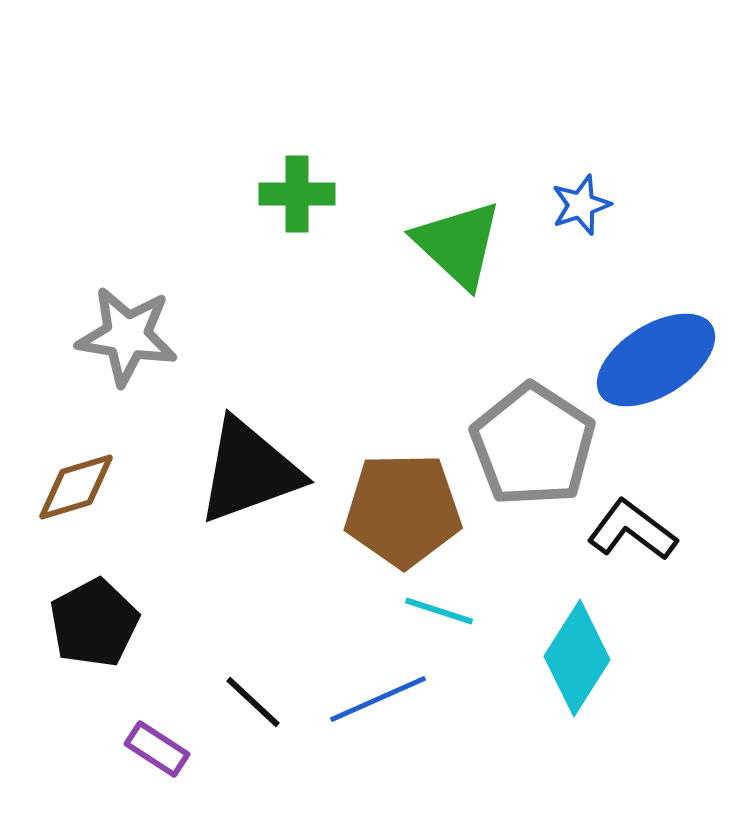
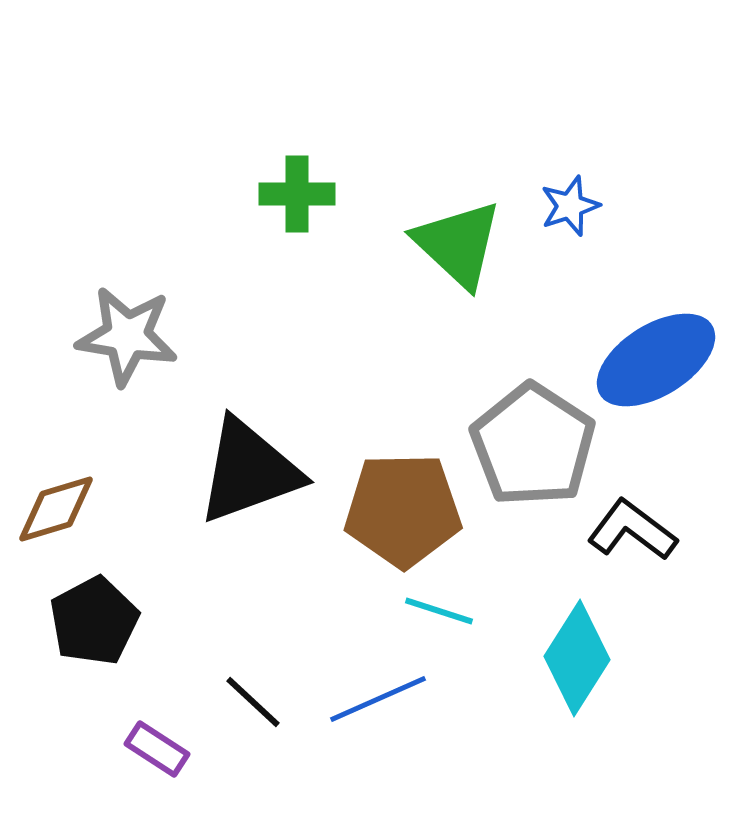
blue star: moved 11 px left, 1 px down
brown diamond: moved 20 px left, 22 px down
black pentagon: moved 2 px up
